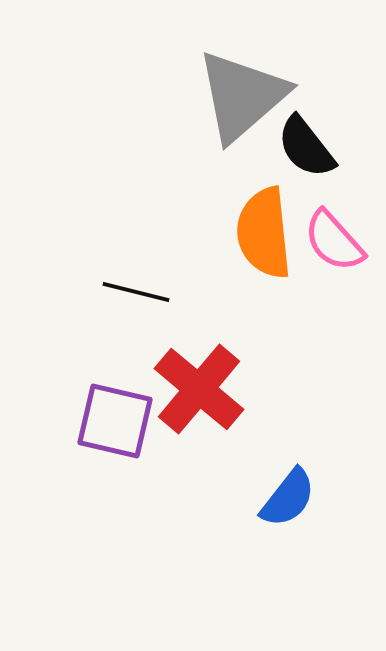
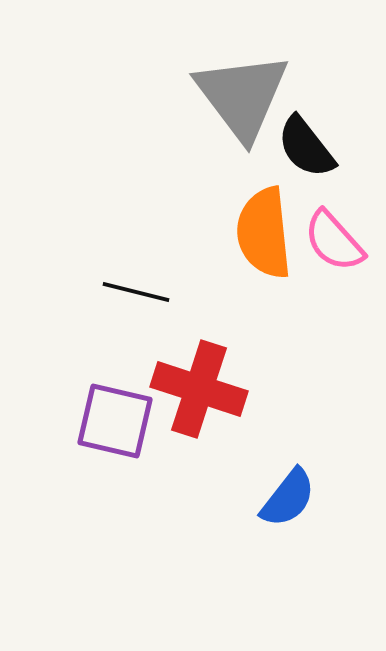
gray triangle: rotated 26 degrees counterclockwise
red cross: rotated 22 degrees counterclockwise
